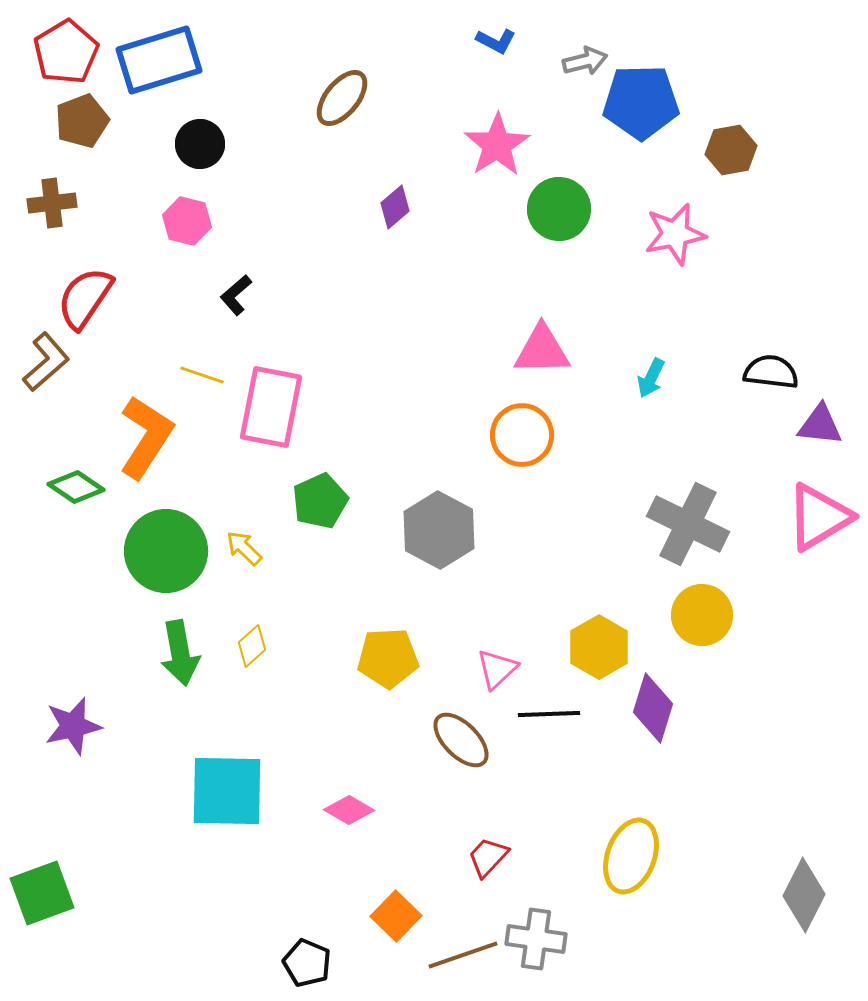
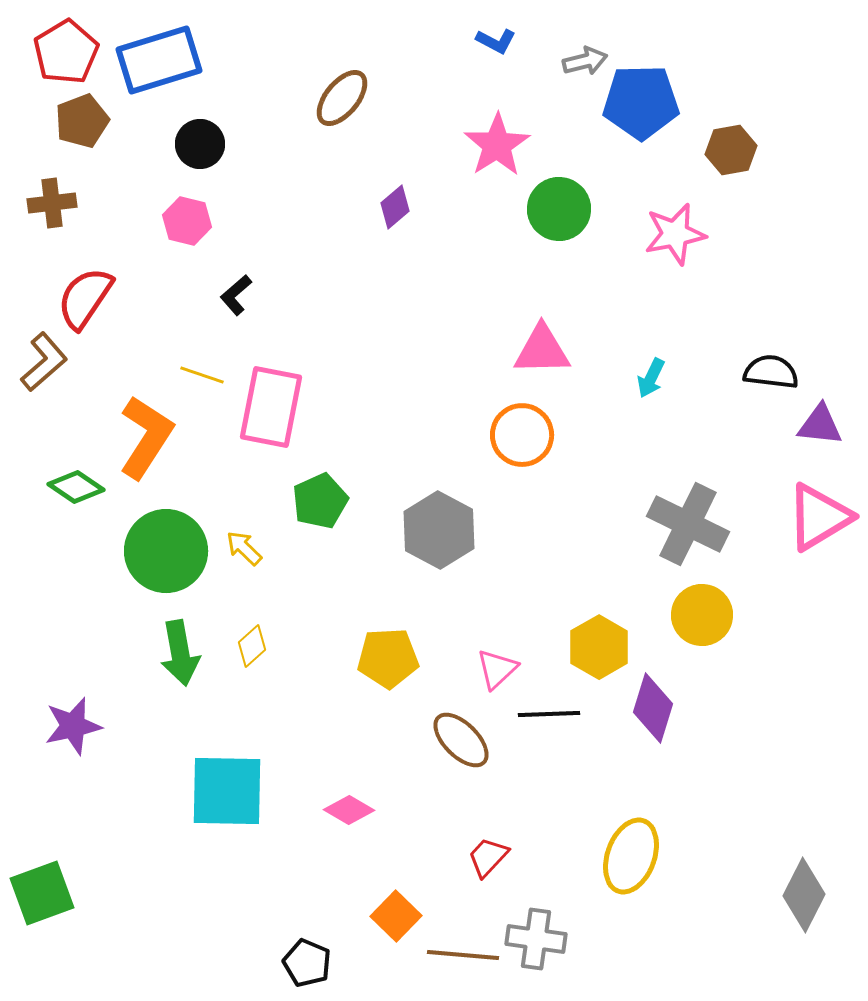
brown L-shape at (46, 362): moved 2 px left
brown line at (463, 955): rotated 24 degrees clockwise
